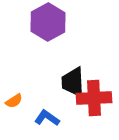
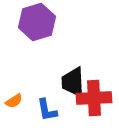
purple hexagon: moved 11 px left; rotated 12 degrees clockwise
blue L-shape: moved 8 px up; rotated 135 degrees counterclockwise
